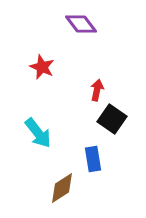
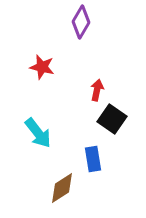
purple diamond: moved 2 px up; rotated 68 degrees clockwise
red star: rotated 10 degrees counterclockwise
